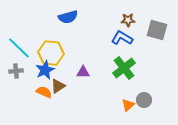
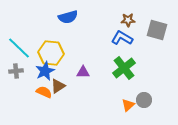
blue star: moved 1 px down
